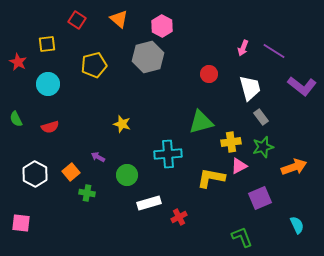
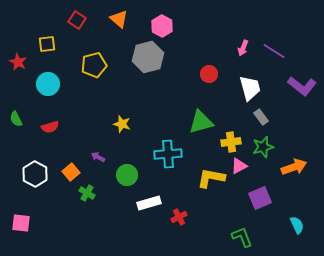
green cross: rotated 21 degrees clockwise
